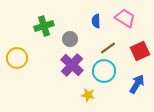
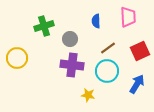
pink trapezoid: moved 3 px right, 1 px up; rotated 55 degrees clockwise
purple cross: rotated 35 degrees counterclockwise
cyan circle: moved 3 px right
